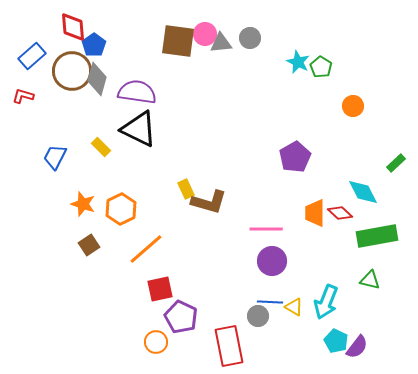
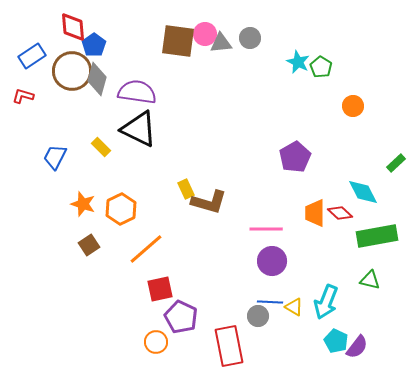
blue rectangle at (32, 56): rotated 8 degrees clockwise
